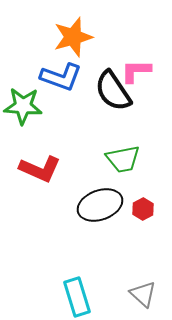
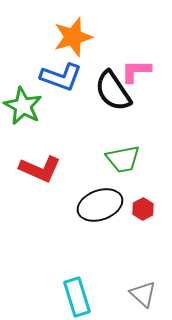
green star: rotated 24 degrees clockwise
